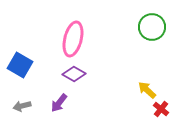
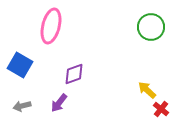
green circle: moved 1 px left
pink ellipse: moved 22 px left, 13 px up
purple diamond: rotated 50 degrees counterclockwise
